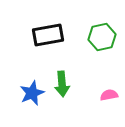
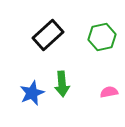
black rectangle: rotated 32 degrees counterclockwise
pink semicircle: moved 3 px up
